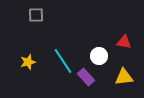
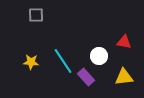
yellow star: moved 3 px right; rotated 21 degrees clockwise
